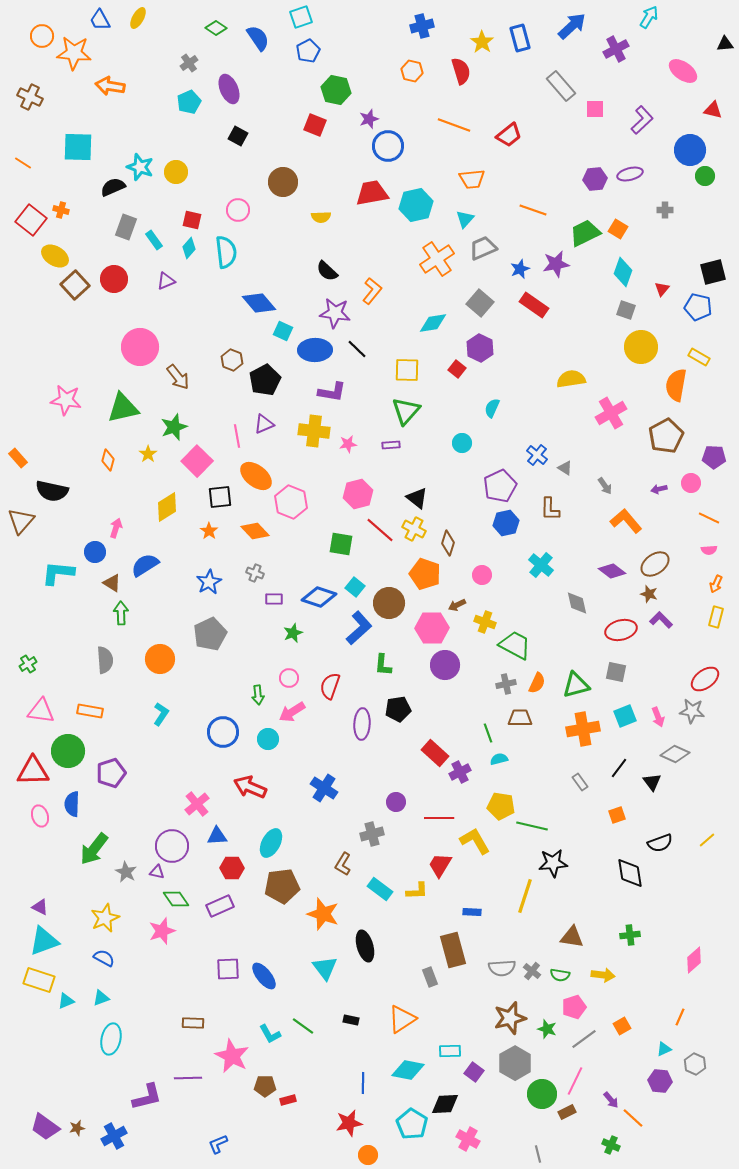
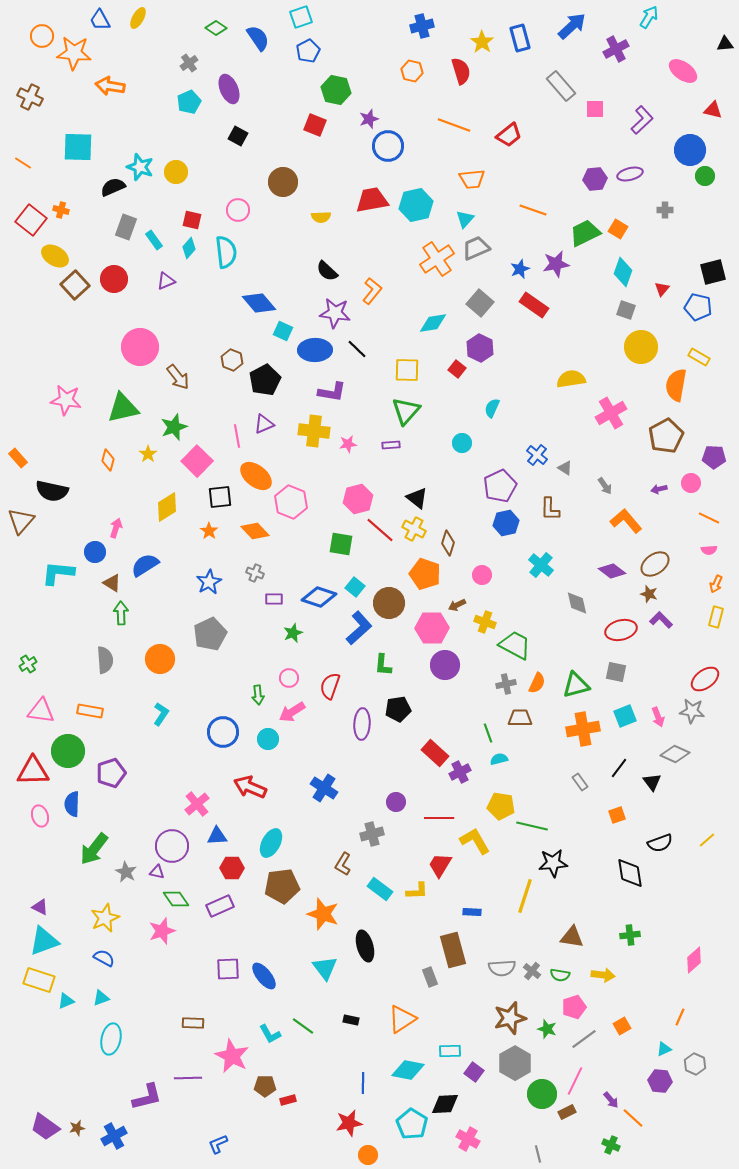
red trapezoid at (372, 193): moved 7 px down
gray trapezoid at (483, 248): moved 7 px left
pink hexagon at (358, 494): moved 5 px down
